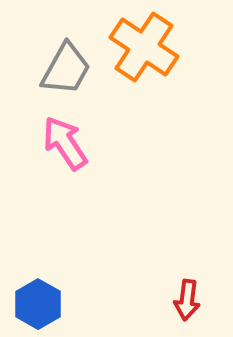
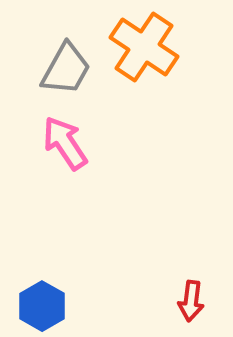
red arrow: moved 4 px right, 1 px down
blue hexagon: moved 4 px right, 2 px down
